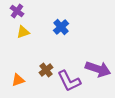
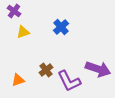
purple cross: moved 3 px left
